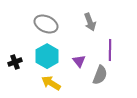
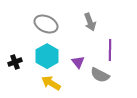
purple triangle: moved 1 px left, 1 px down
gray semicircle: rotated 96 degrees clockwise
